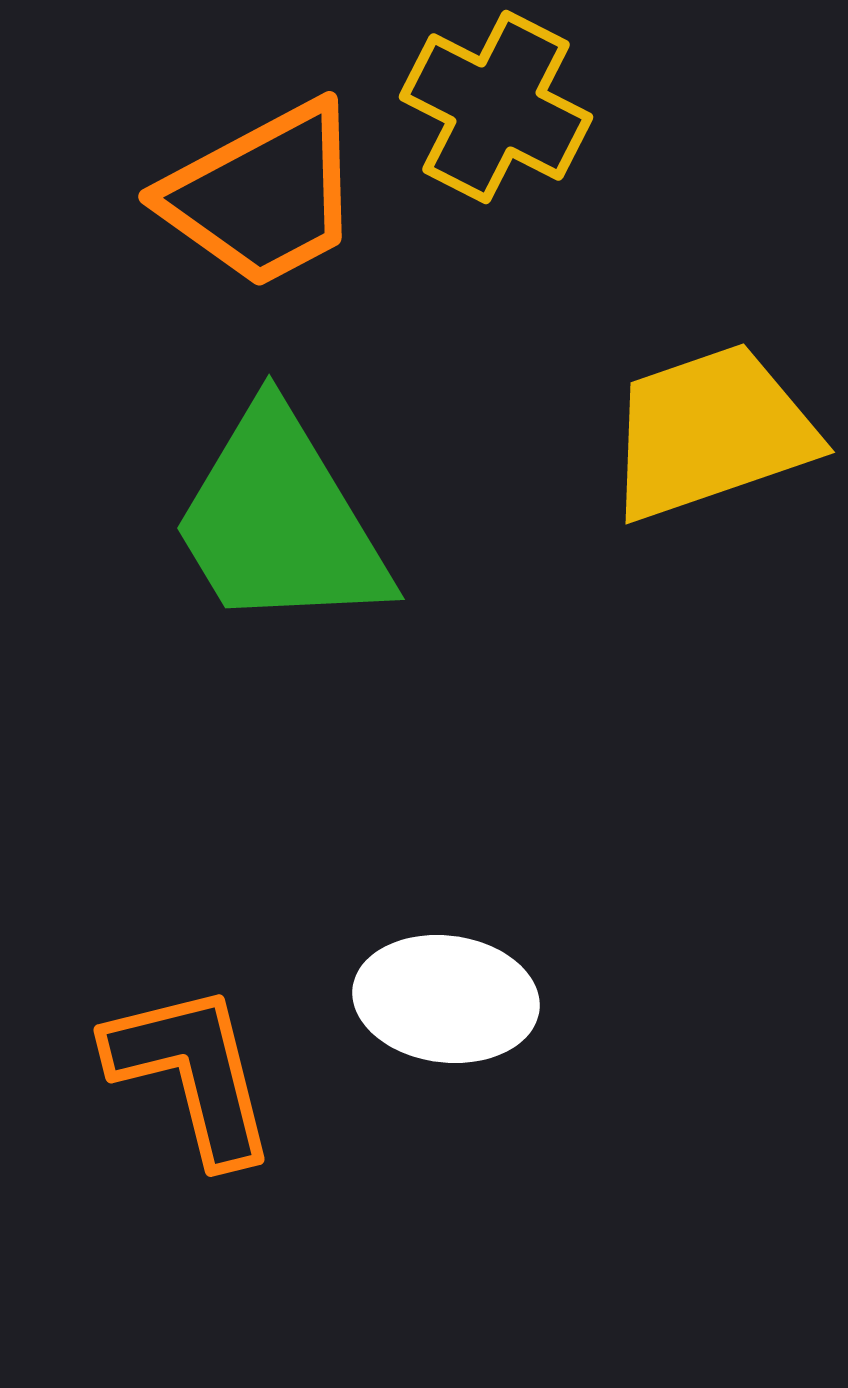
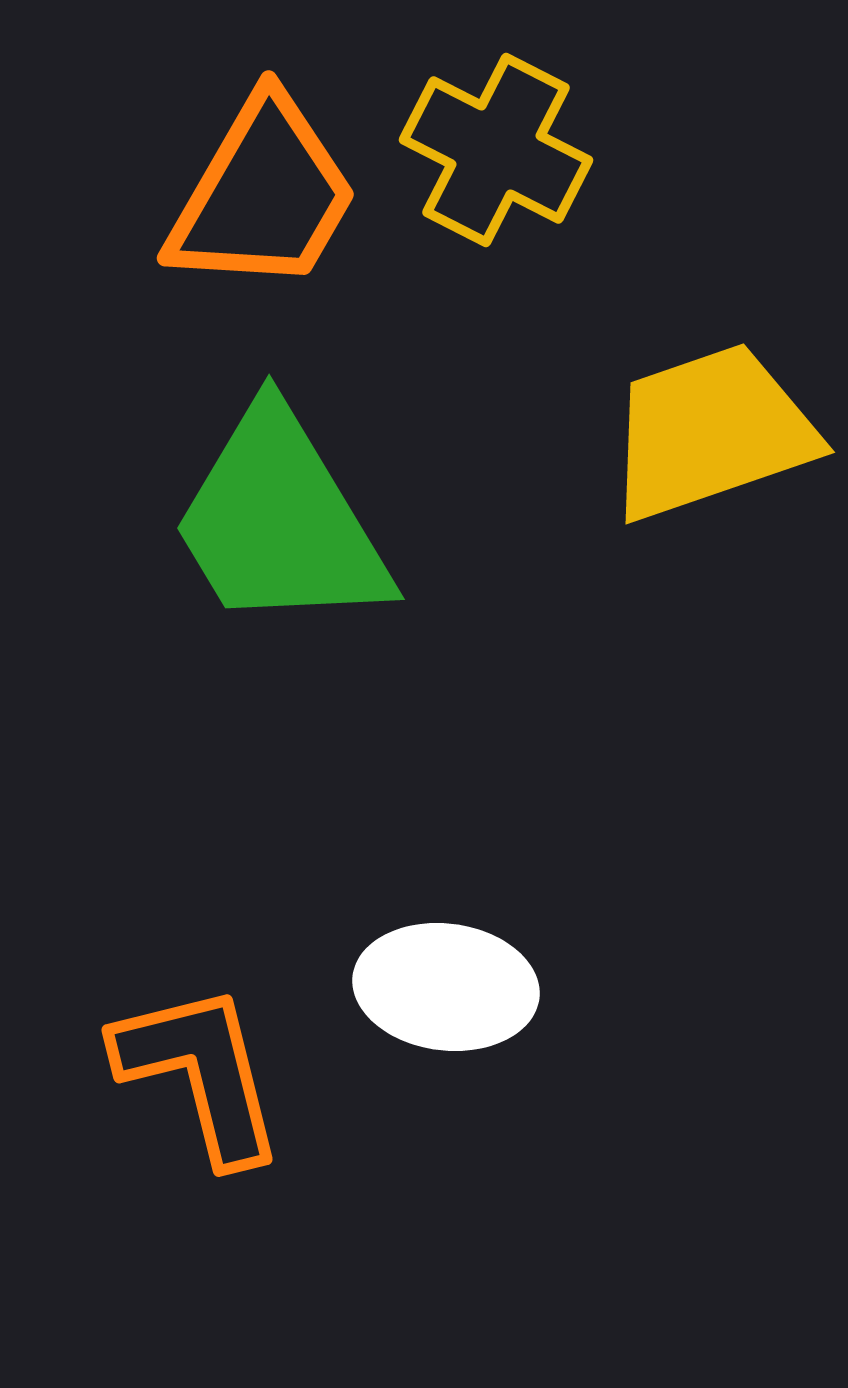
yellow cross: moved 43 px down
orange trapezoid: rotated 32 degrees counterclockwise
white ellipse: moved 12 px up
orange L-shape: moved 8 px right
